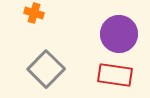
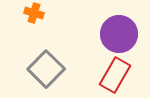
red rectangle: rotated 68 degrees counterclockwise
